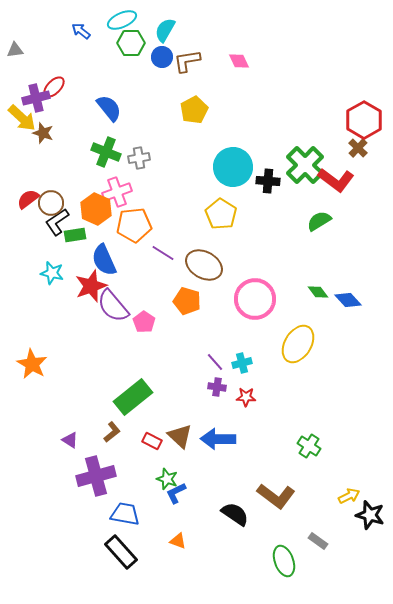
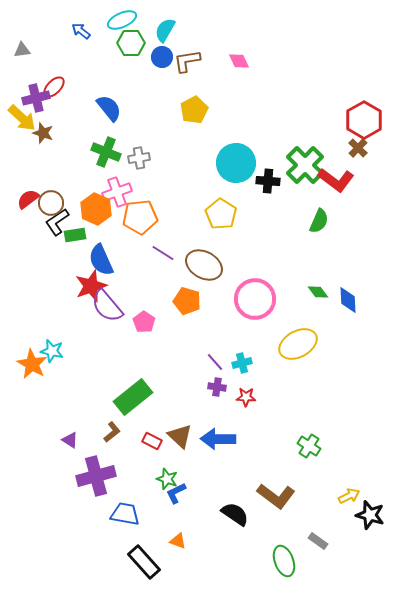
gray triangle at (15, 50): moved 7 px right
cyan circle at (233, 167): moved 3 px right, 4 px up
green semicircle at (319, 221): rotated 145 degrees clockwise
orange pentagon at (134, 225): moved 6 px right, 8 px up
blue semicircle at (104, 260): moved 3 px left
cyan star at (52, 273): moved 78 px down
blue diamond at (348, 300): rotated 40 degrees clockwise
purple semicircle at (113, 306): moved 6 px left
yellow ellipse at (298, 344): rotated 30 degrees clockwise
black rectangle at (121, 552): moved 23 px right, 10 px down
